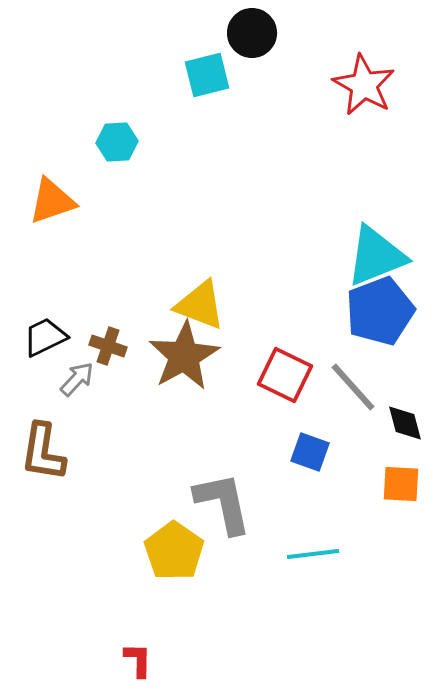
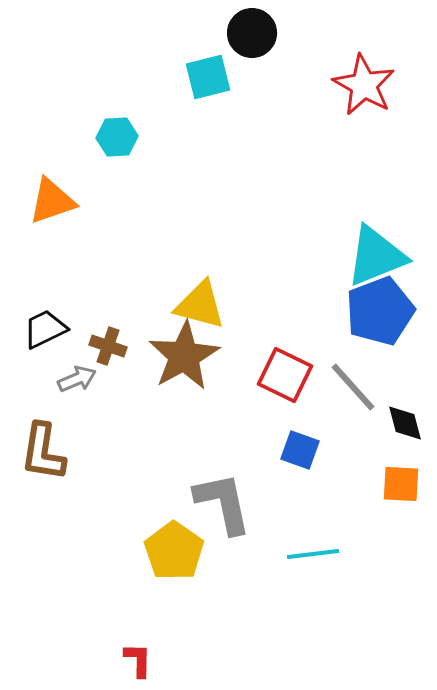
cyan square: moved 1 px right, 2 px down
cyan hexagon: moved 5 px up
yellow triangle: rotated 6 degrees counterclockwise
black trapezoid: moved 8 px up
gray arrow: rotated 24 degrees clockwise
blue square: moved 10 px left, 2 px up
